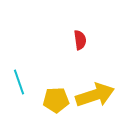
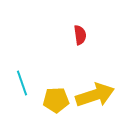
red semicircle: moved 5 px up
cyan line: moved 3 px right, 1 px down
